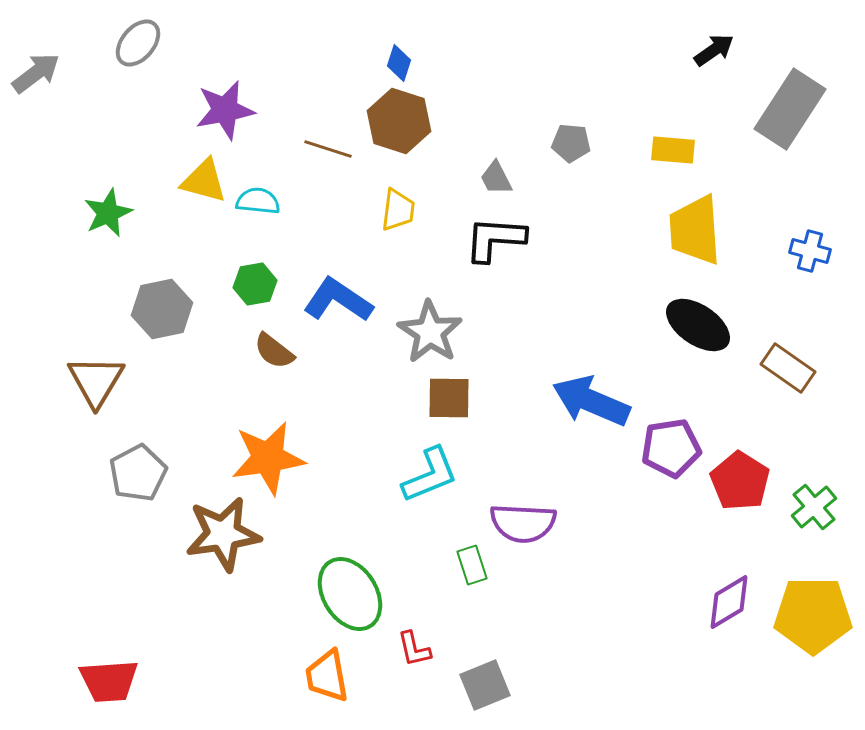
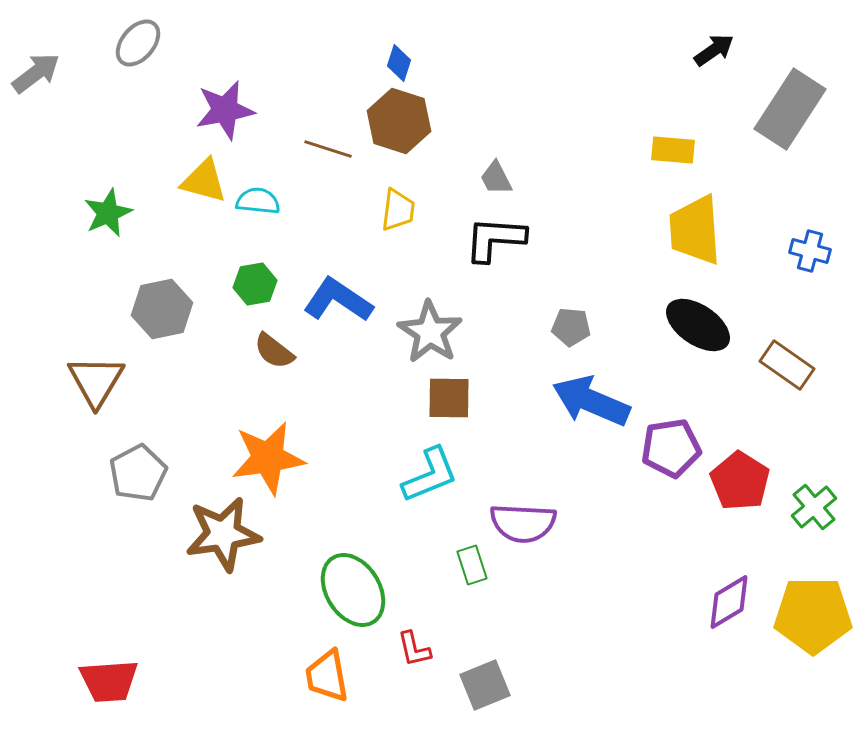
gray pentagon at (571, 143): moved 184 px down
brown rectangle at (788, 368): moved 1 px left, 3 px up
green ellipse at (350, 594): moved 3 px right, 4 px up
